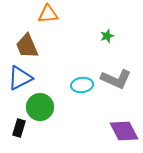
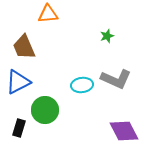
brown trapezoid: moved 3 px left, 1 px down
blue triangle: moved 2 px left, 4 px down
green circle: moved 5 px right, 3 px down
